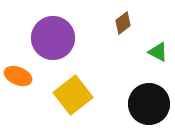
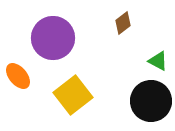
green triangle: moved 9 px down
orange ellipse: rotated 28 degrees clockwise
black circle: moved 2 px right, 3 px up
